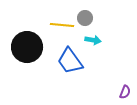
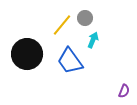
yellow line: rotated 55 degrees counterclockwise
cyan arrow: rotated 77 degrees counterclockwise
black circle: moved 7 px down
purple semicircle: moved 1 px left, 1 px up
